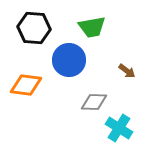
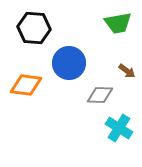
green trapezoid: moved 26 px right, 4 px up
blue circle: moved 3 px down
gray diamond: moved 6 px right, 7 px up
